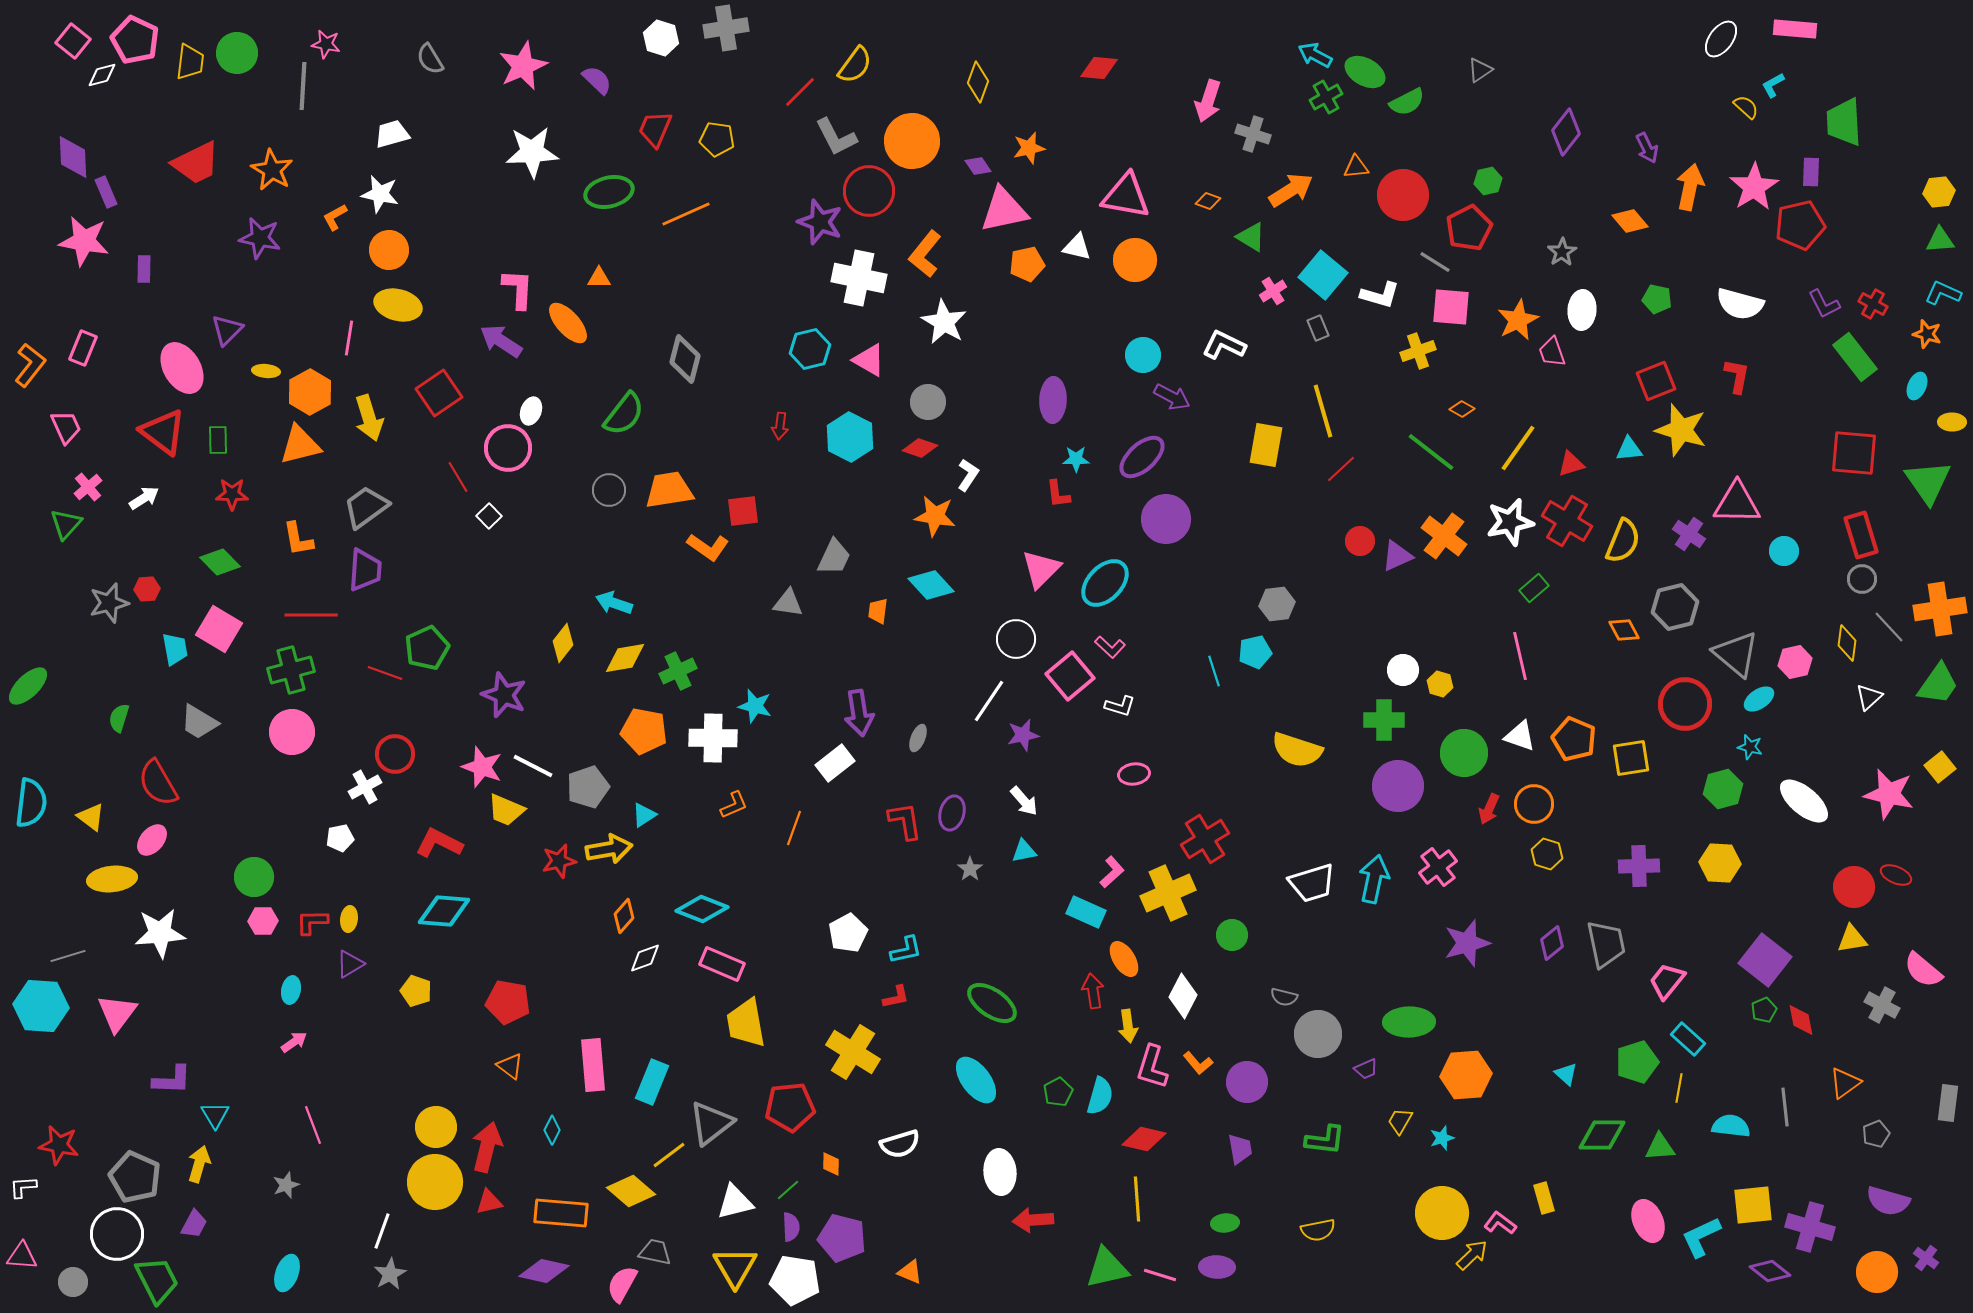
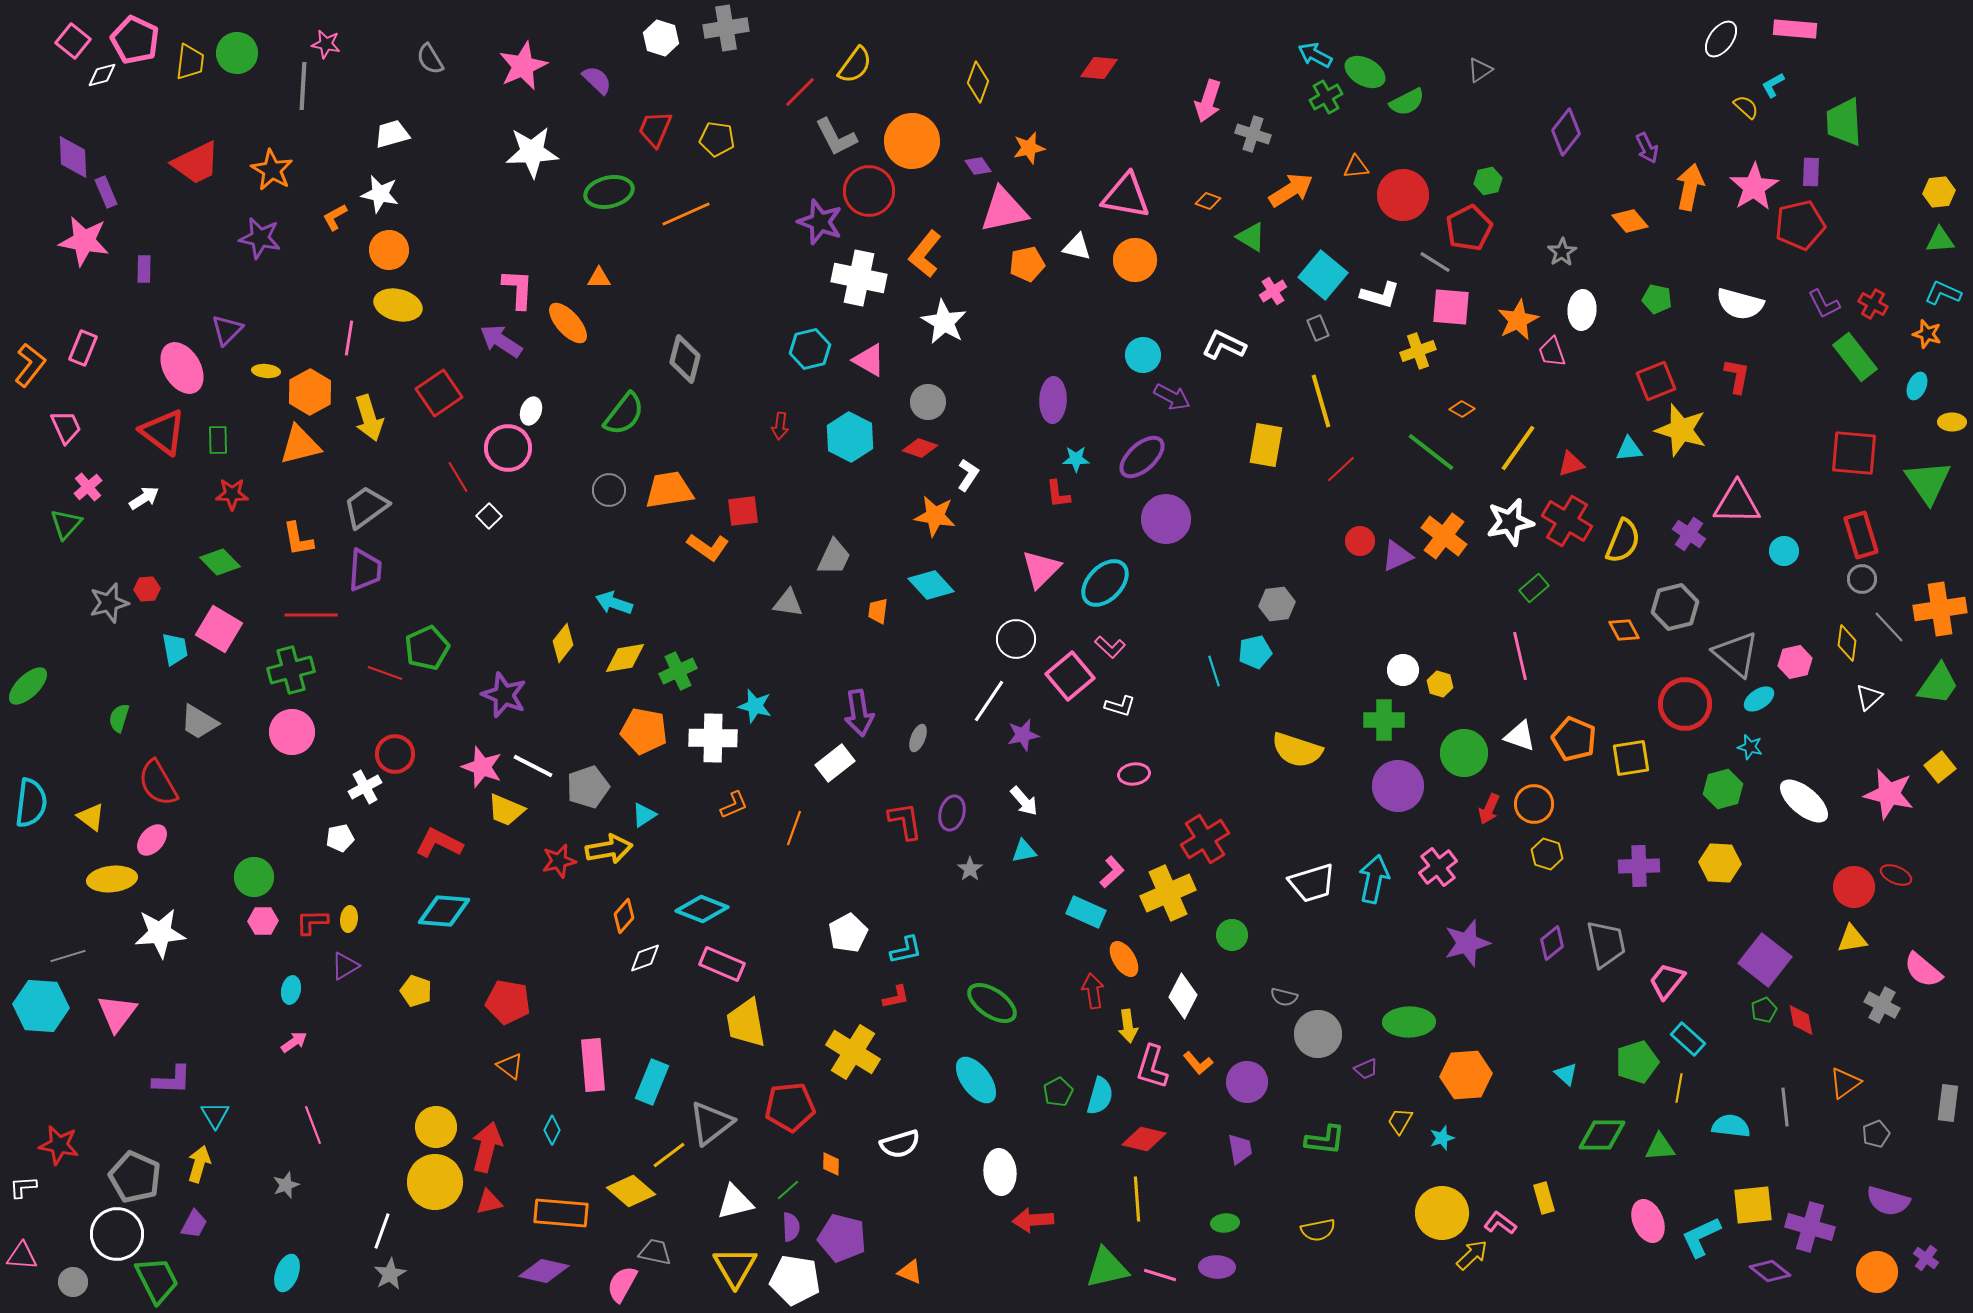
yellow line at (1323, 411): moved 2 px left, 10 px up
purple triangle at (350, 964): moved 5 px left, 2 px down
